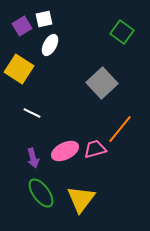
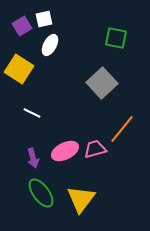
green square: moved 6 px left, 6 px down; rotated 25 degrees counterclockwise
orange line: moved 2 px right
